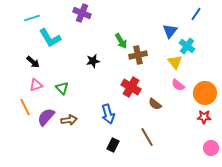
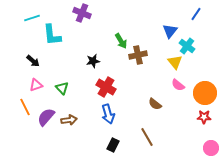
cyan L-shape: moved 2 px right, 3 px up; rotated 25 degrees clockwise
black arrow: moved 1 px up
red cross: moved 25 px left
